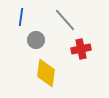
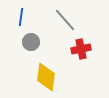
gray circle: moved 5 px left, 2 px down
yellow diamond: moved 4 px down
